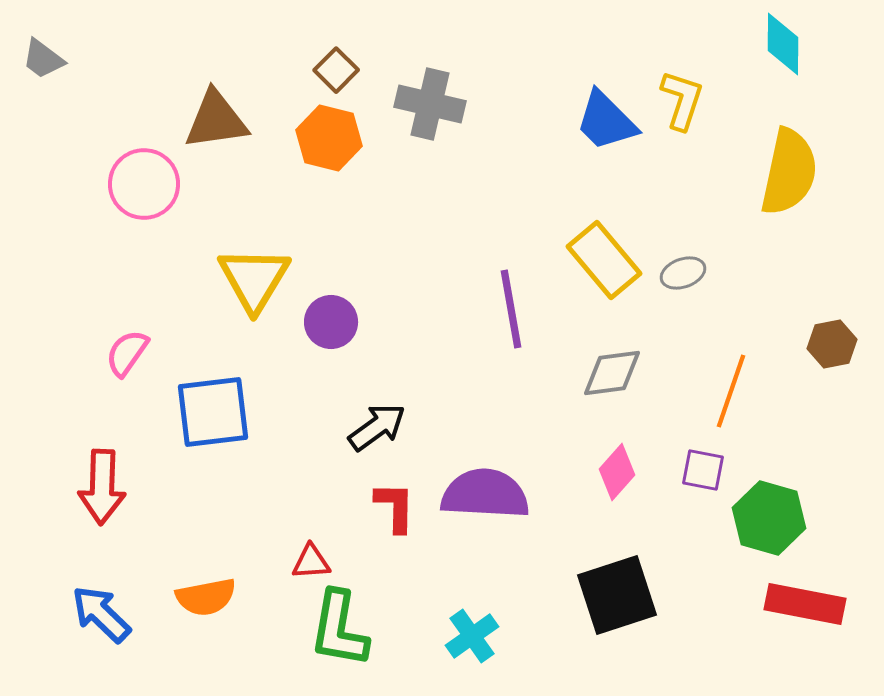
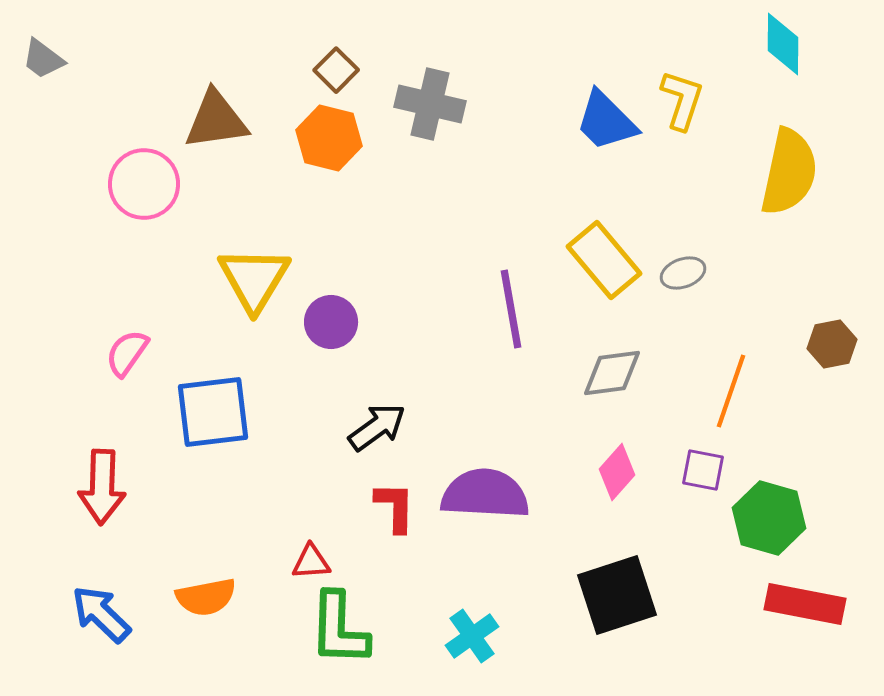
green L-shape: rotated 8 degrees counterclockwise
